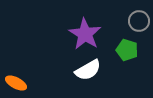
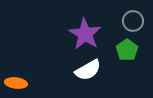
gray circle: moved 6 px left
green pentagon: rotated 20 degrees clockwise
orange ellipse: rotated 20 degrees counterclockwise
